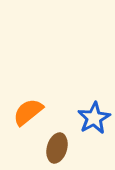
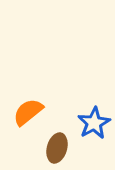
blue star: moved 5 px down
